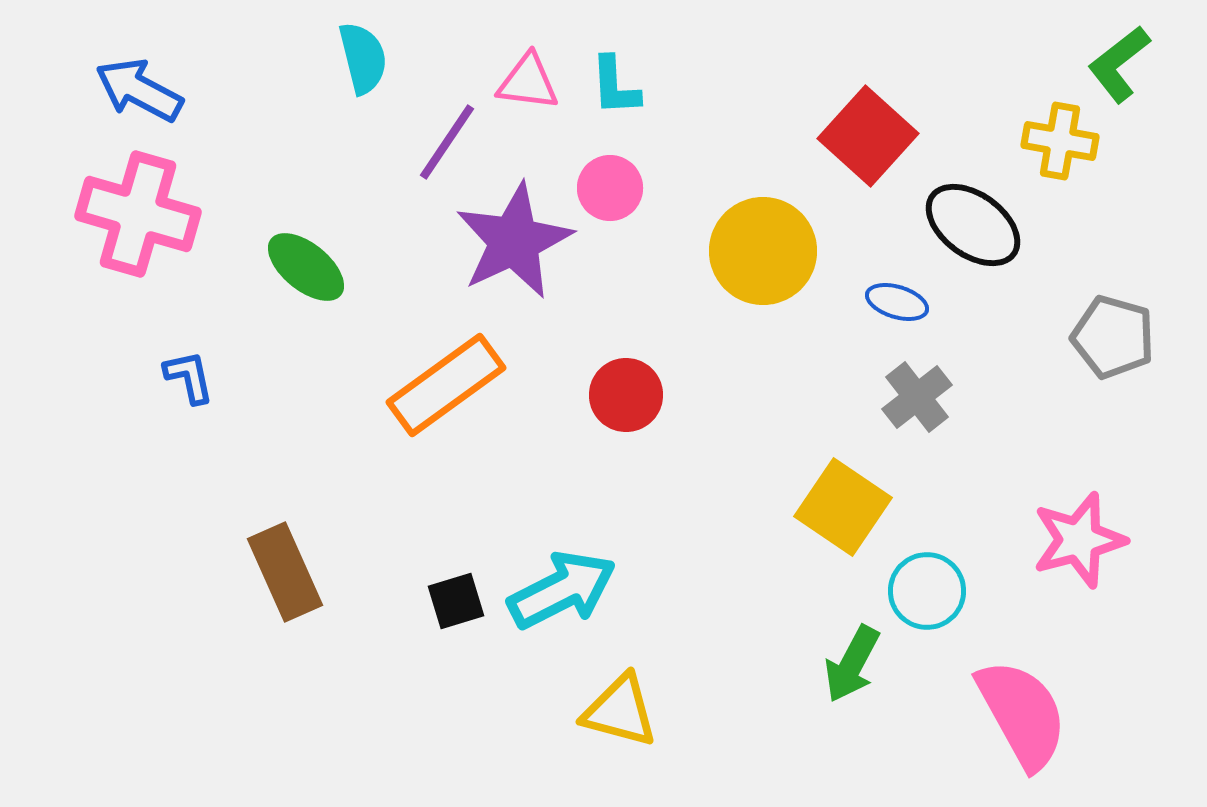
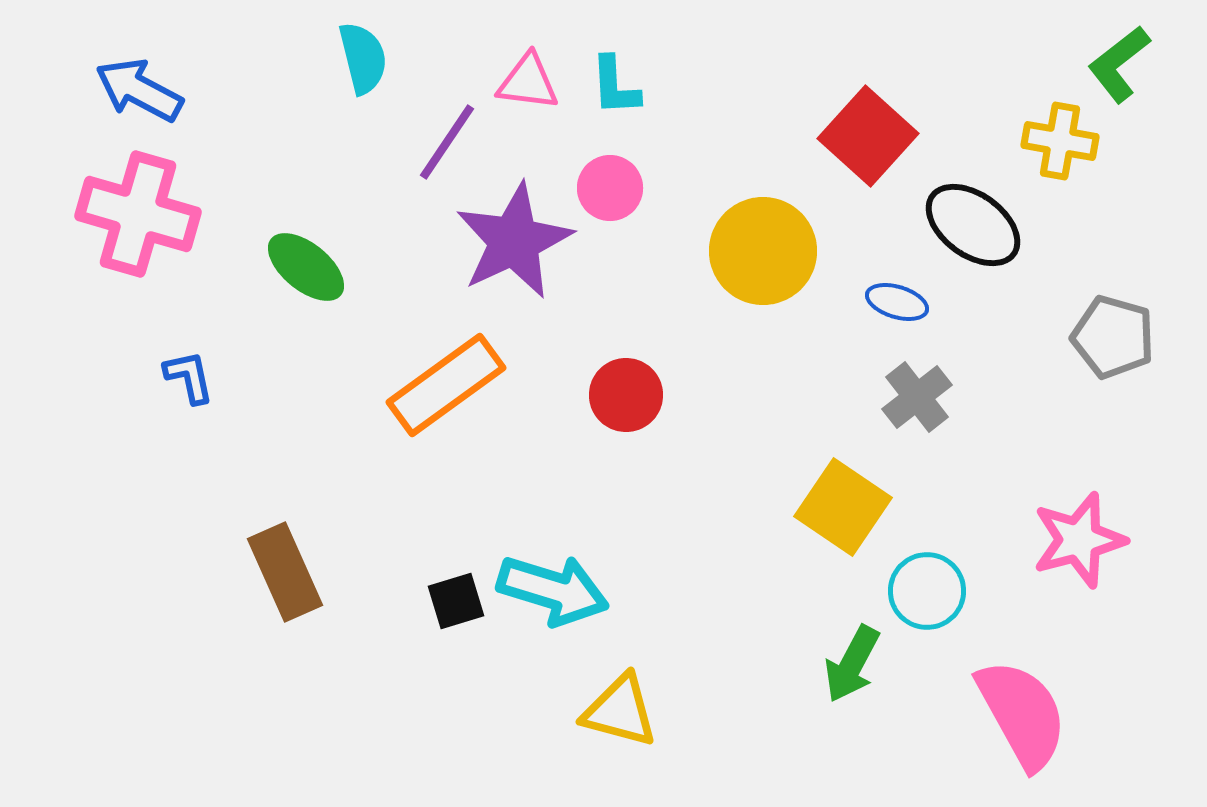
cyan arrow: moved 9 px left; rotated 44 degrees clockwise
